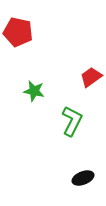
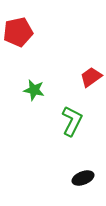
red pentagon: rotated 24 degrees counterclockwise
green star: moved 1 px up
